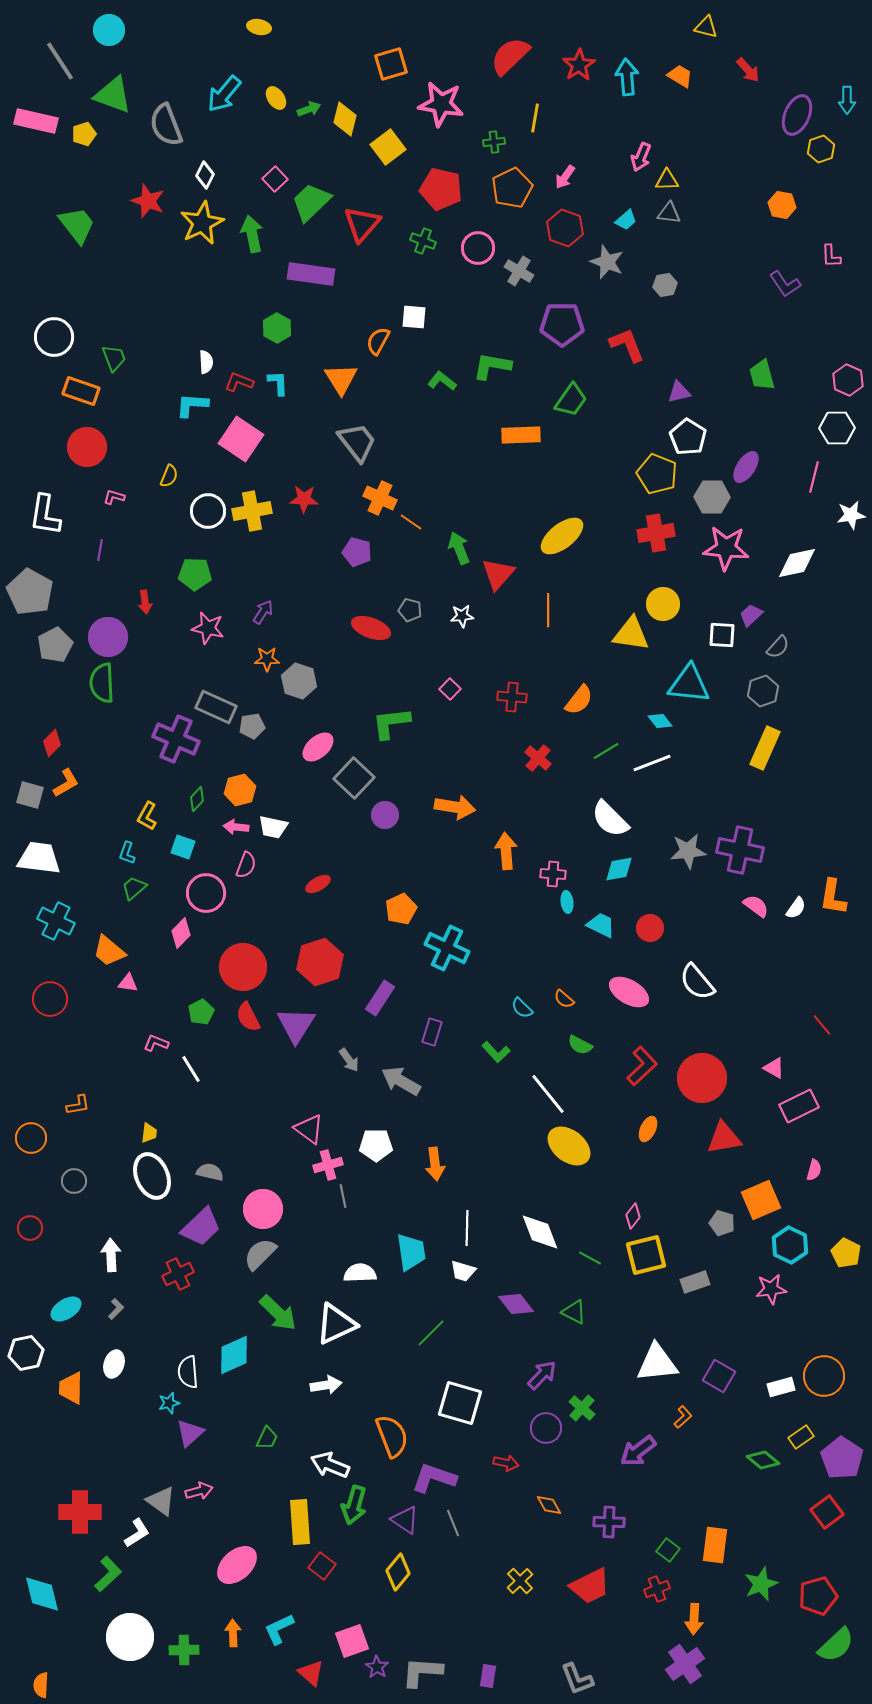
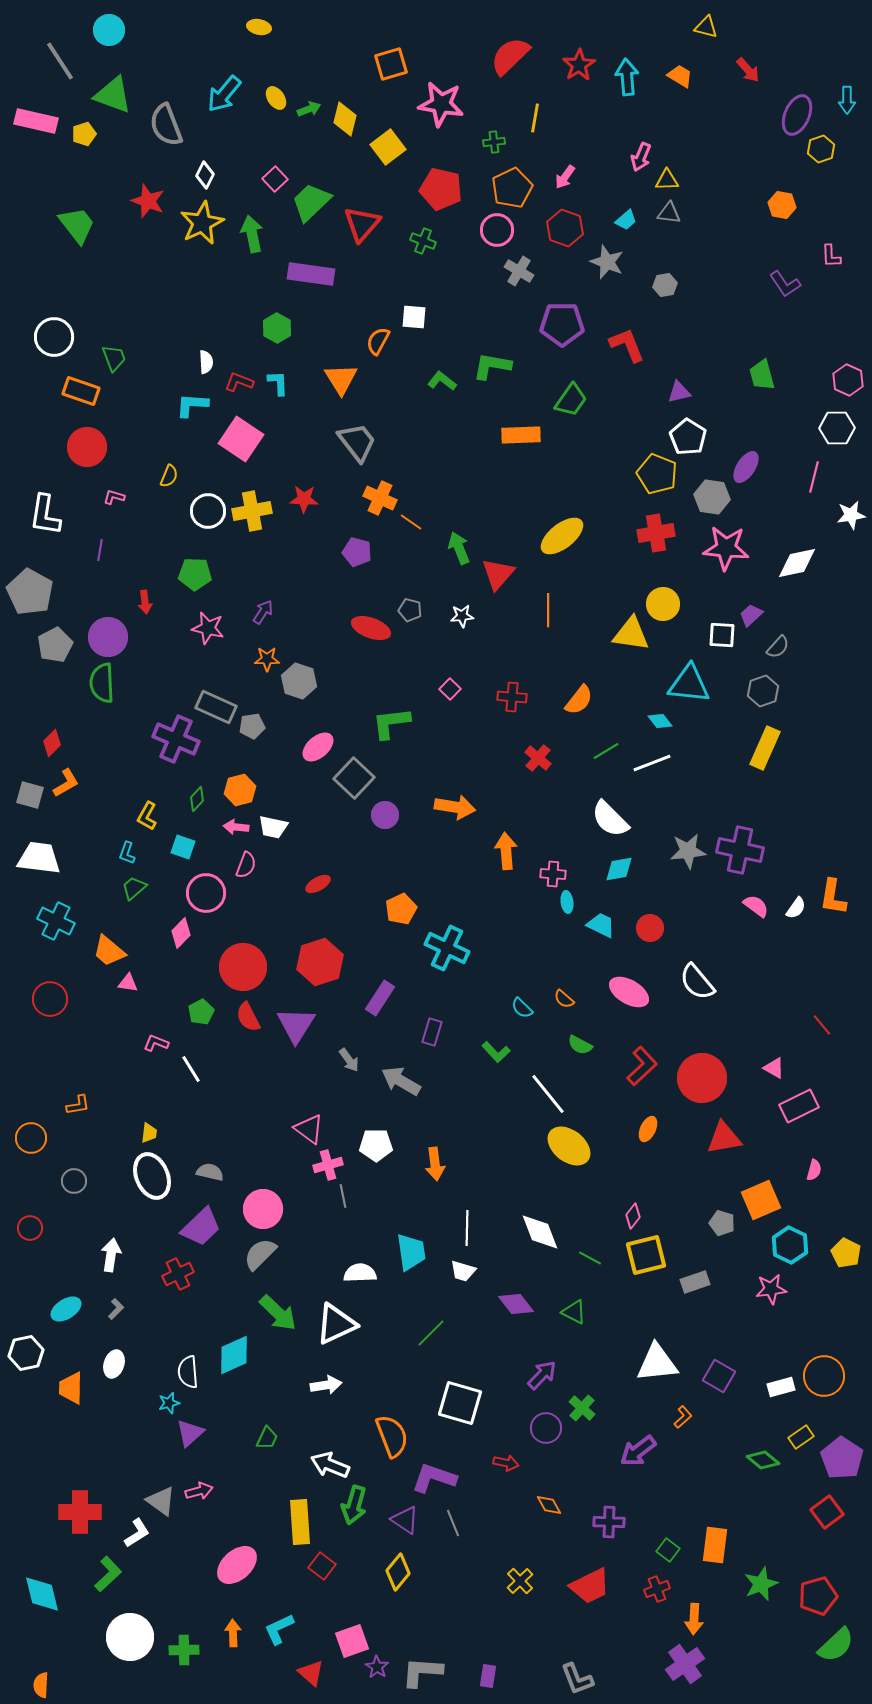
pink circle at (478, 248): moved 19 px right, 18 px up
gray hexagon at (712, 497): rotated 8 degrees clockwise
white arrow at (111, 1255): rotated 12 degrees clockwise
